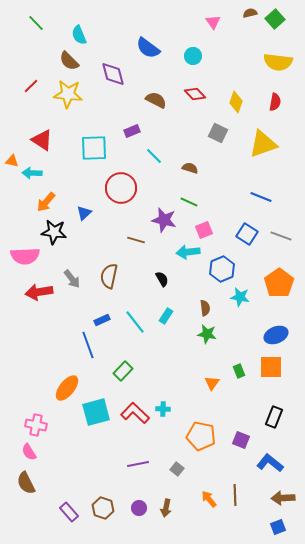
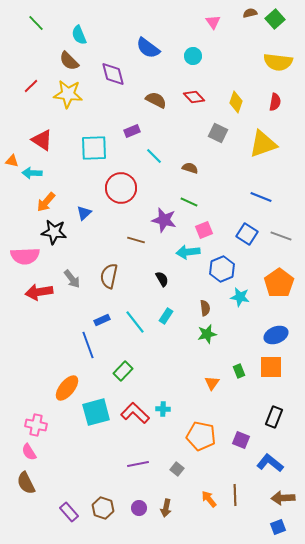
red diamond at (195, 94): moved 1 px left, 3 px down
green star at (207, 334): rotated 24 degrees counterclockwise
